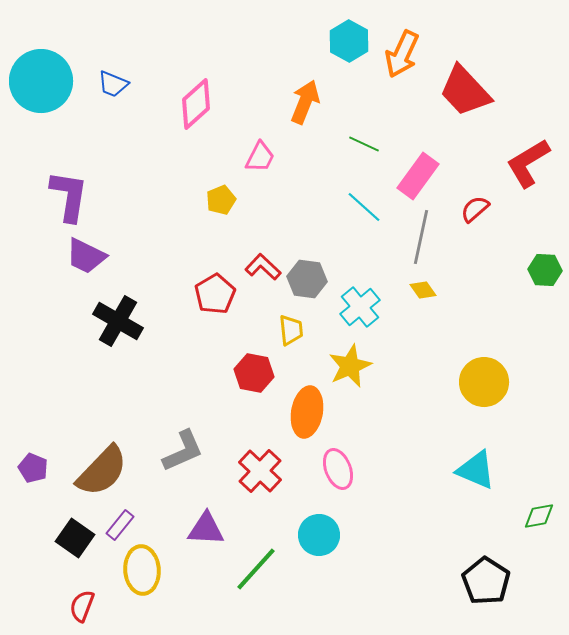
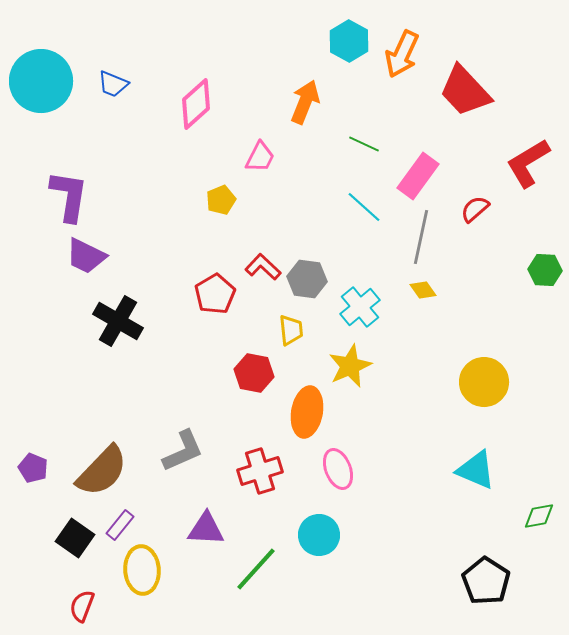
red cross at (260, 471): rotated 30 degrees clockwise
